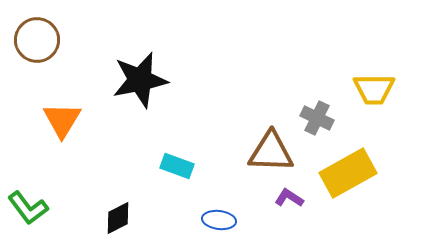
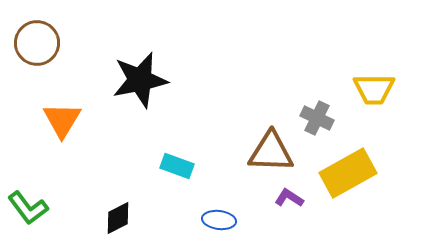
brown circle: moved 3 px down
